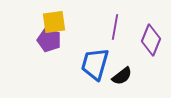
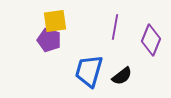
yellow square: moved 1 px right, 1 px up
blue trapezoid: moved 6 px left, 7 px down
